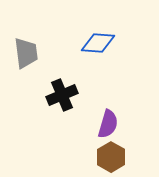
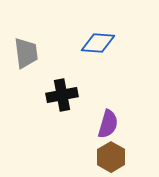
black cross: rotated 12 degrees clockwise
